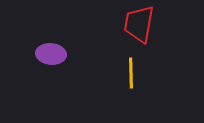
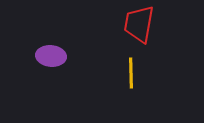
purple ellipse: moved 2 px down
